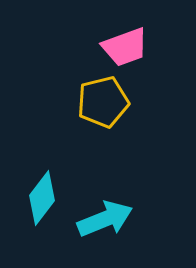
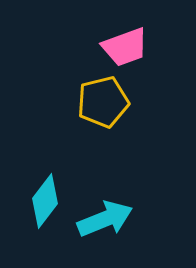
cyan diamond: moved 3 px right, 3 px down
